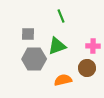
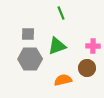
green line: moved 3 px up
gray hexagon: moved 4 px left
